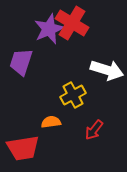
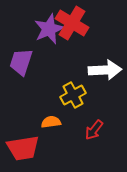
white arrow: moved 2 px left; rotated 20 degrees counterclockwise
